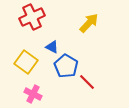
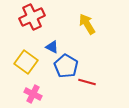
yellow arrow: moved 2 px left, 1 px down; rotated 75 degrees counterclockwise
red line: rotated 30 degrees counterclockwise
